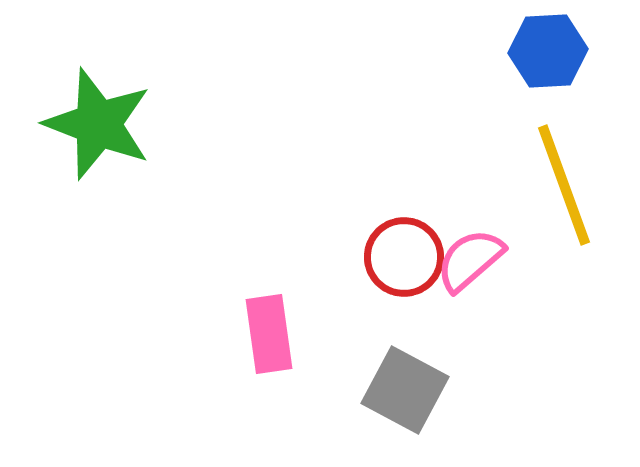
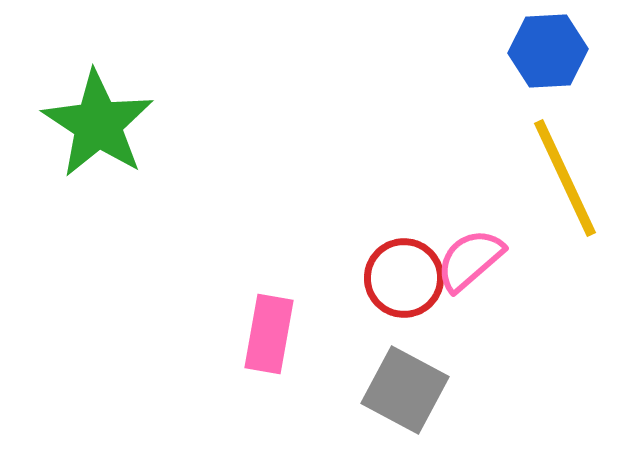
green star: rotated 12 degrees clockwise
yellow line: moved 1 px right, 7 px up; rotated 5 degrees counterclockwise
red circle: moved 21 px down
pink rectangle: rotated 18 degrees clockwise
